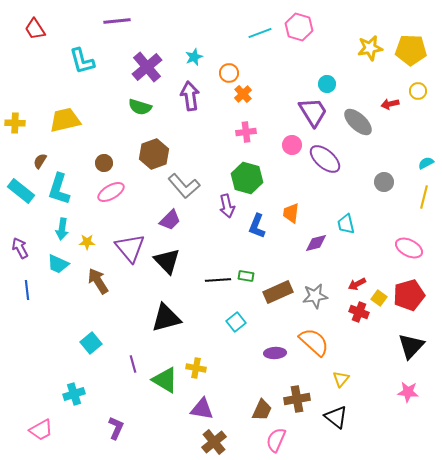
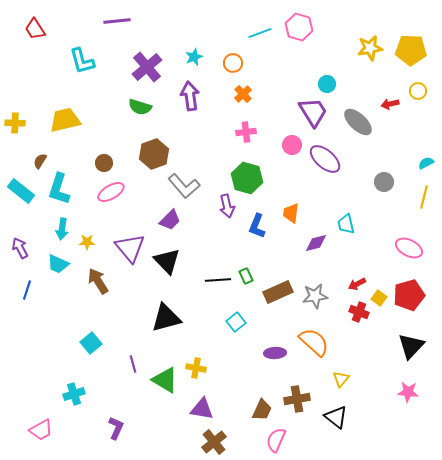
orange circle at (229, 73): moved 4 px right, 10 px up
green rectangle at (246, 276): rotated 56 degrees clockwise
blue line at (27, 290): rotated 24 degrees clockwise
